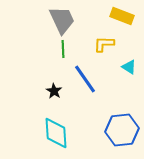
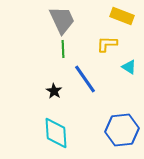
yellow L-shape: moved 3 px right
